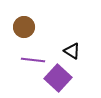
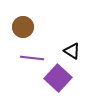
brown circle: moved 1 px left
purple line: moved 1 px left, 2 px up
